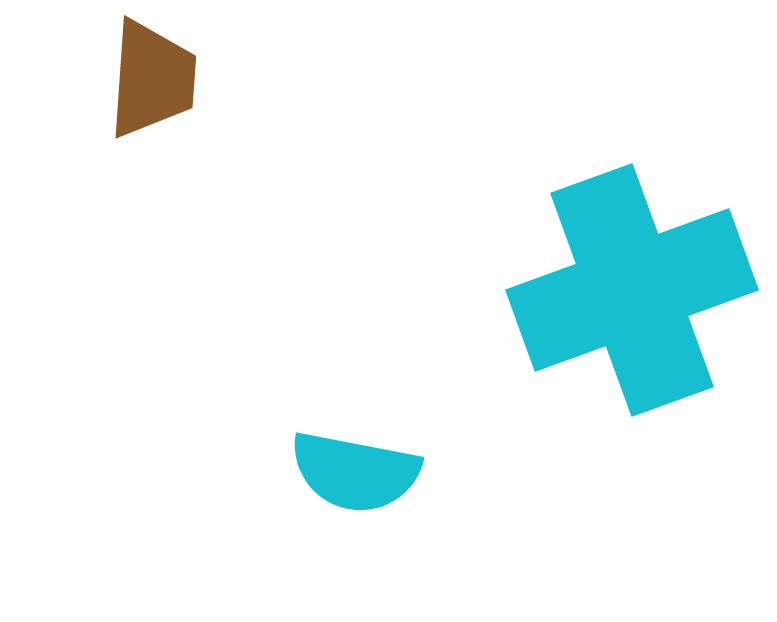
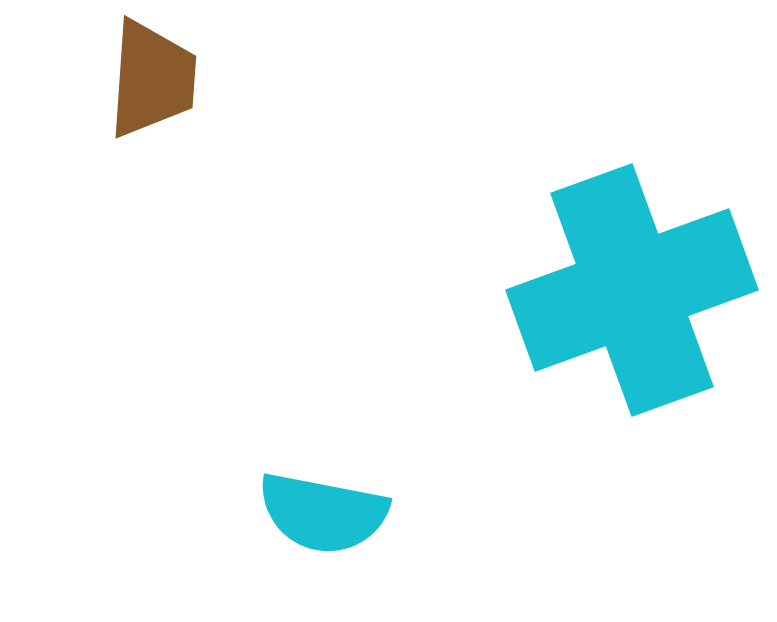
cyan semicircle: moved 32 px left, 41 px down
